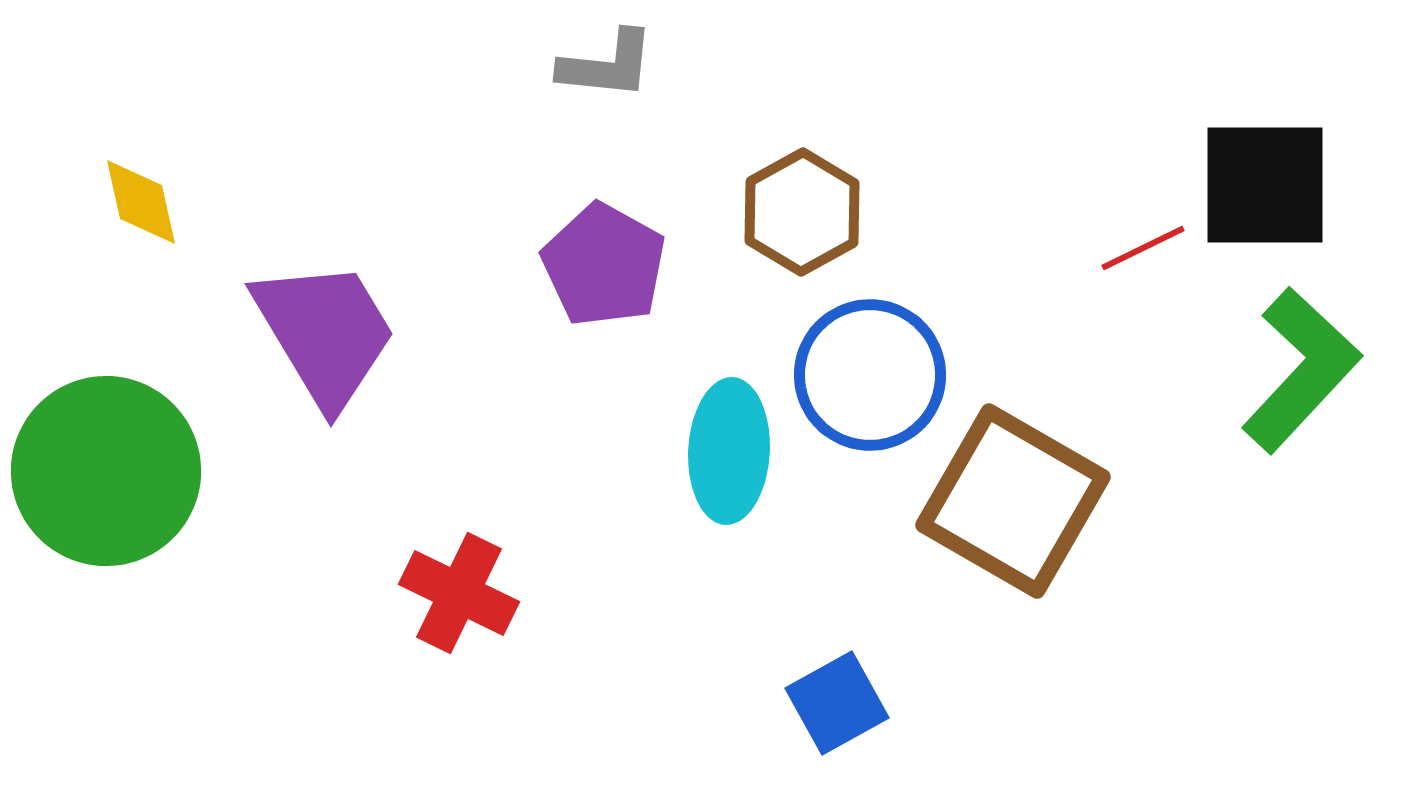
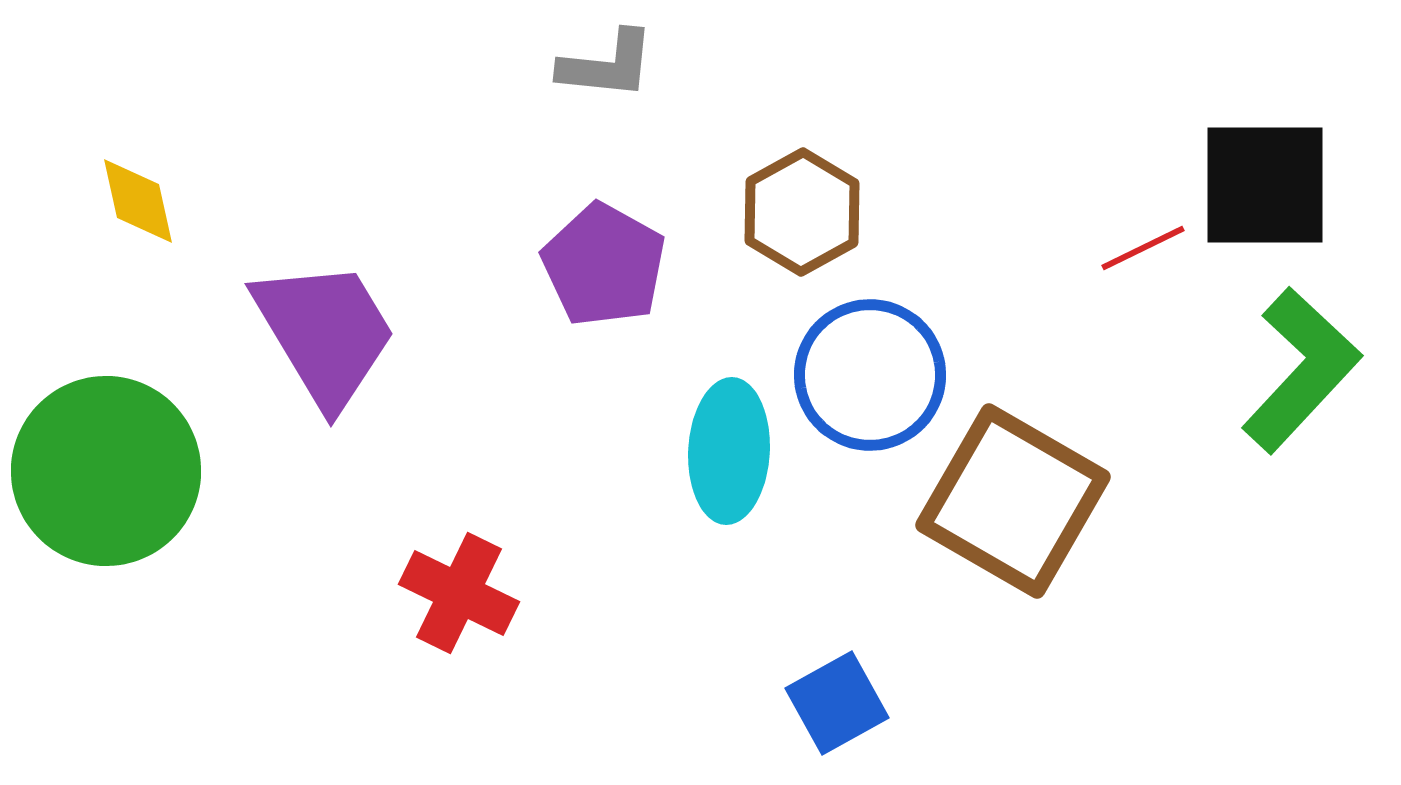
yellow diamond: moved 3 px left, 1 px up
